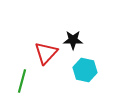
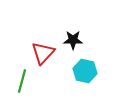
red triangle: moved 3 px left
cyan hexagon: moved 1 px down
